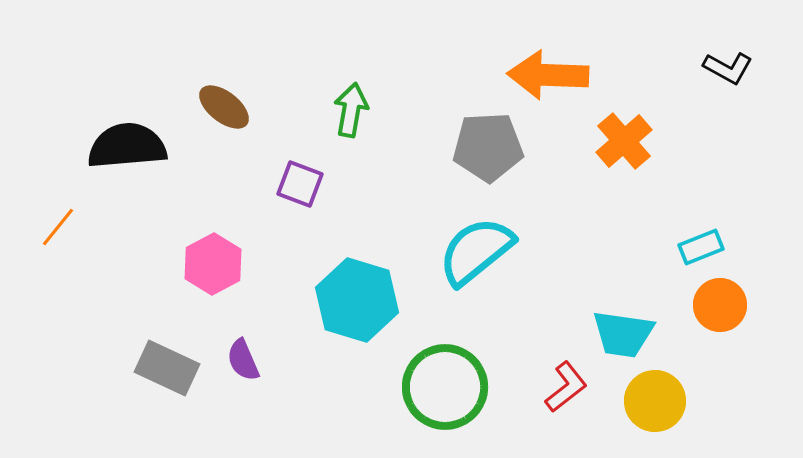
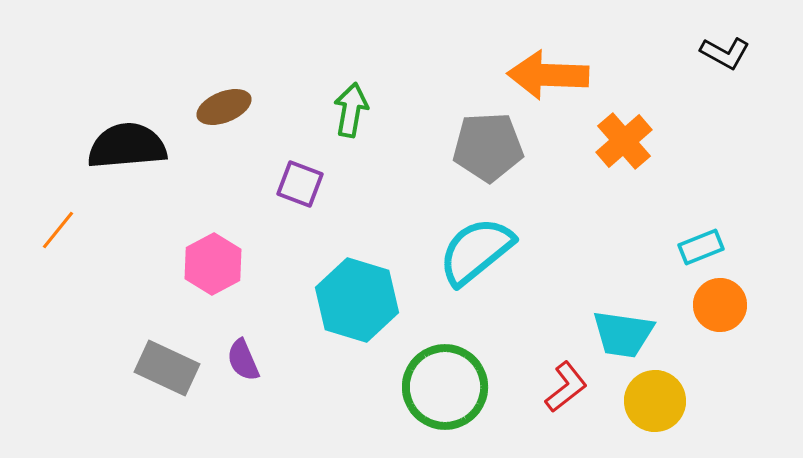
black L-shape: moved 3 px left, 15 px up
brown ellipse: rotated 60 degrees counterclockwise
orange line: moved 3 px down
